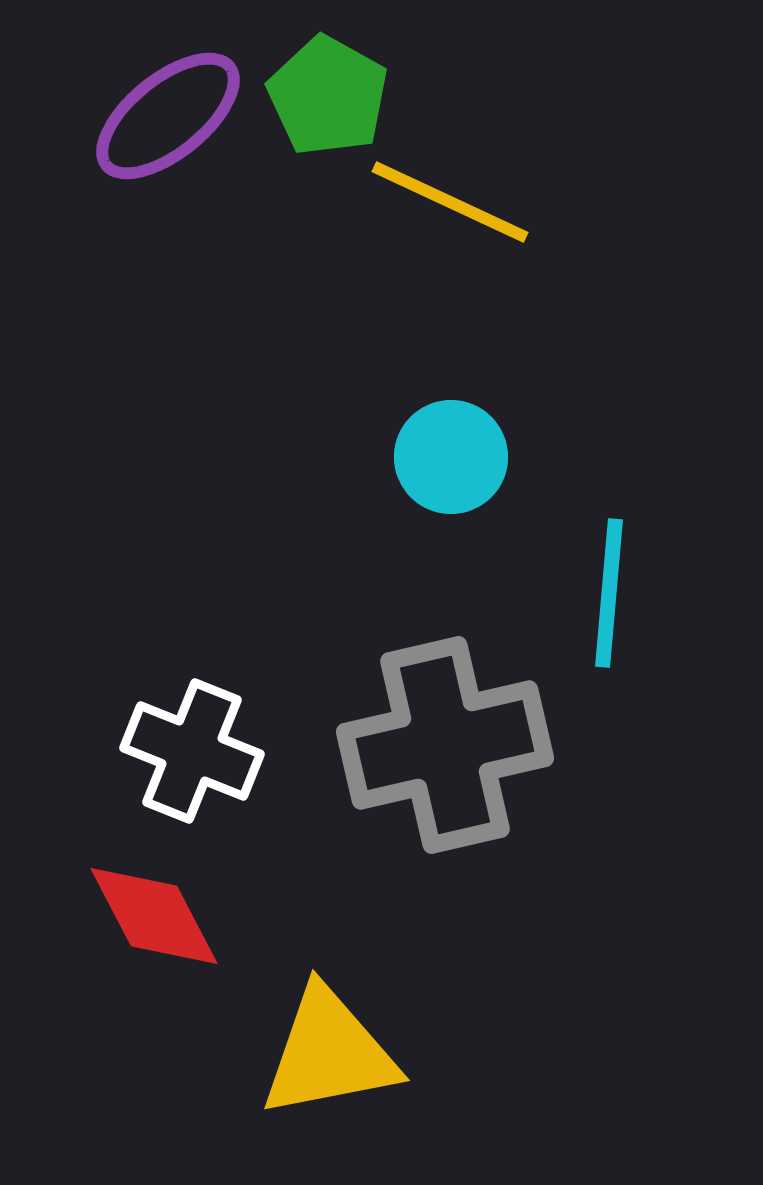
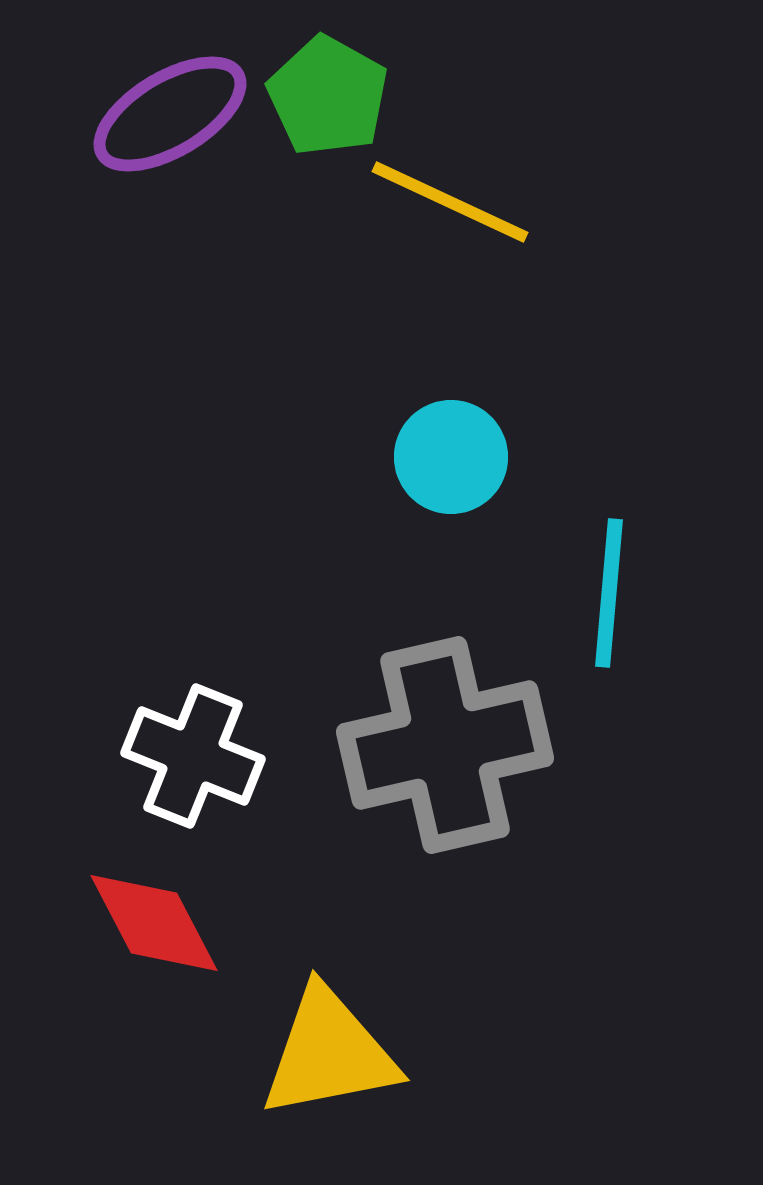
purple ellipse: moved 2 px right, 2 px up; rotated 8 degrees clockwise
white cross: moved 1 px right, 5 px down
red diamond: moved 7 px down
